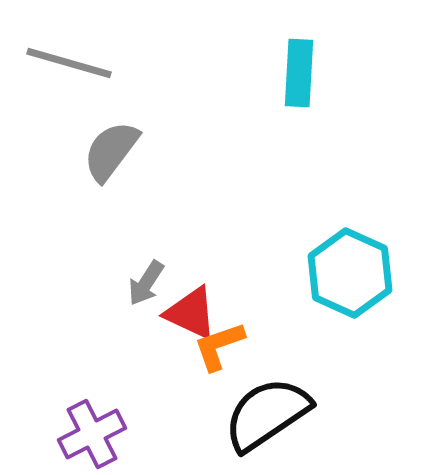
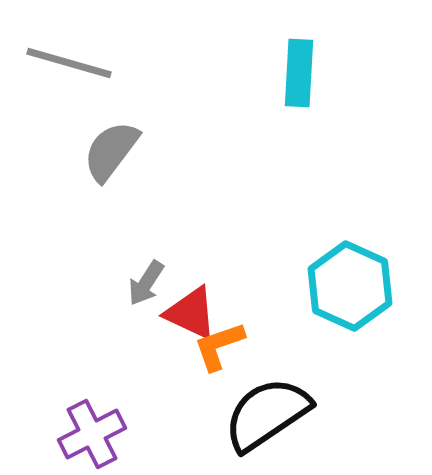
cyan hexagon: moved 13 px down
